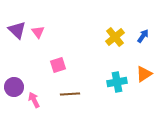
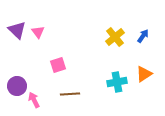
purple circle: moved 3 px right, 1 px up
